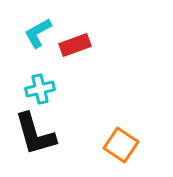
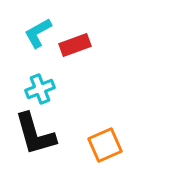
cyan cross: rotated 8 degrees counterclockwise
orange square: moved 16 px left; rotated 32 degrees clockwise
